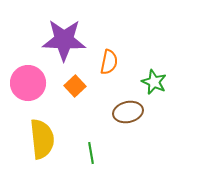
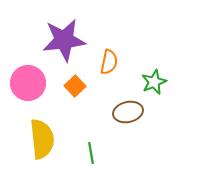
purple star: rotated 9 degrees counterclockwise
green star: rotated 25 degrees clockwise
